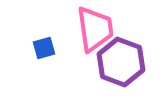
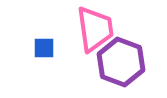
blue square: rotated 15 degrees clockwise
